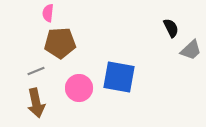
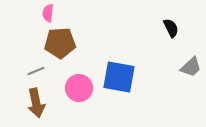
gray trapezoid: moved 17 px down
